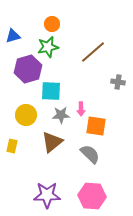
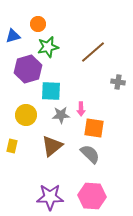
orange circle: moved 14 px left
orange square: moved 2 px left, 2 px down
brown triangle: moved 4 px down
purple star: moved 3 px right, 2 px down
